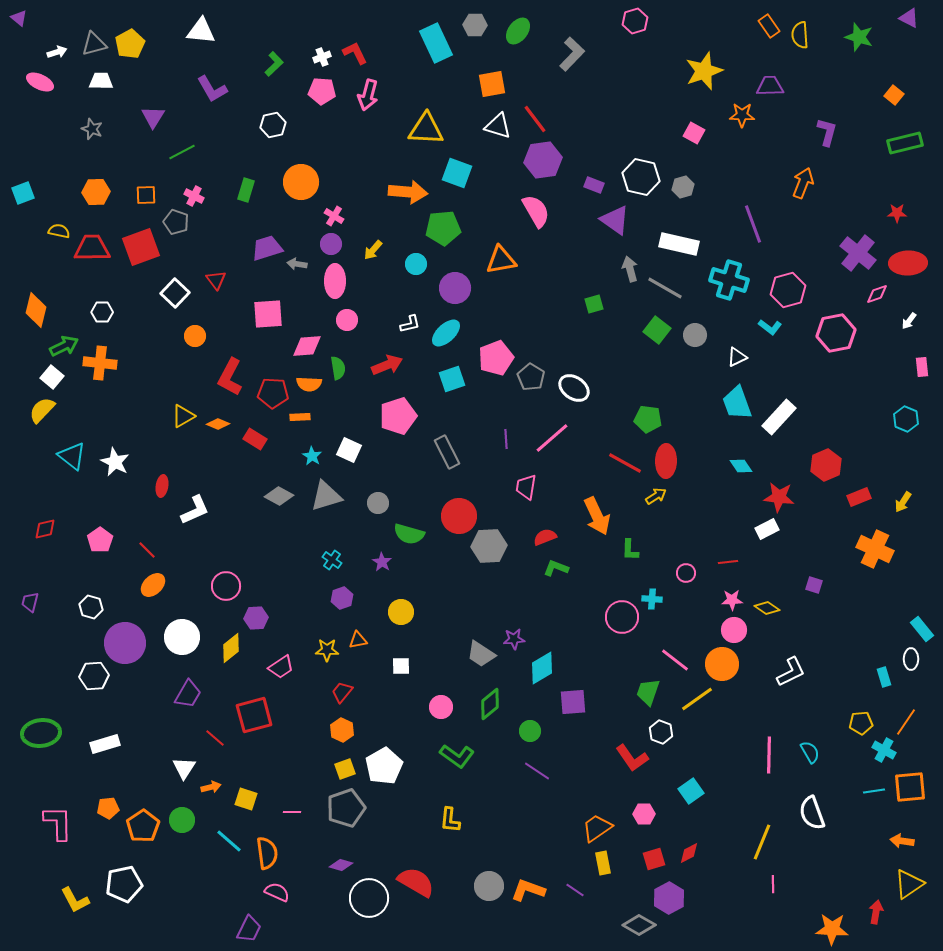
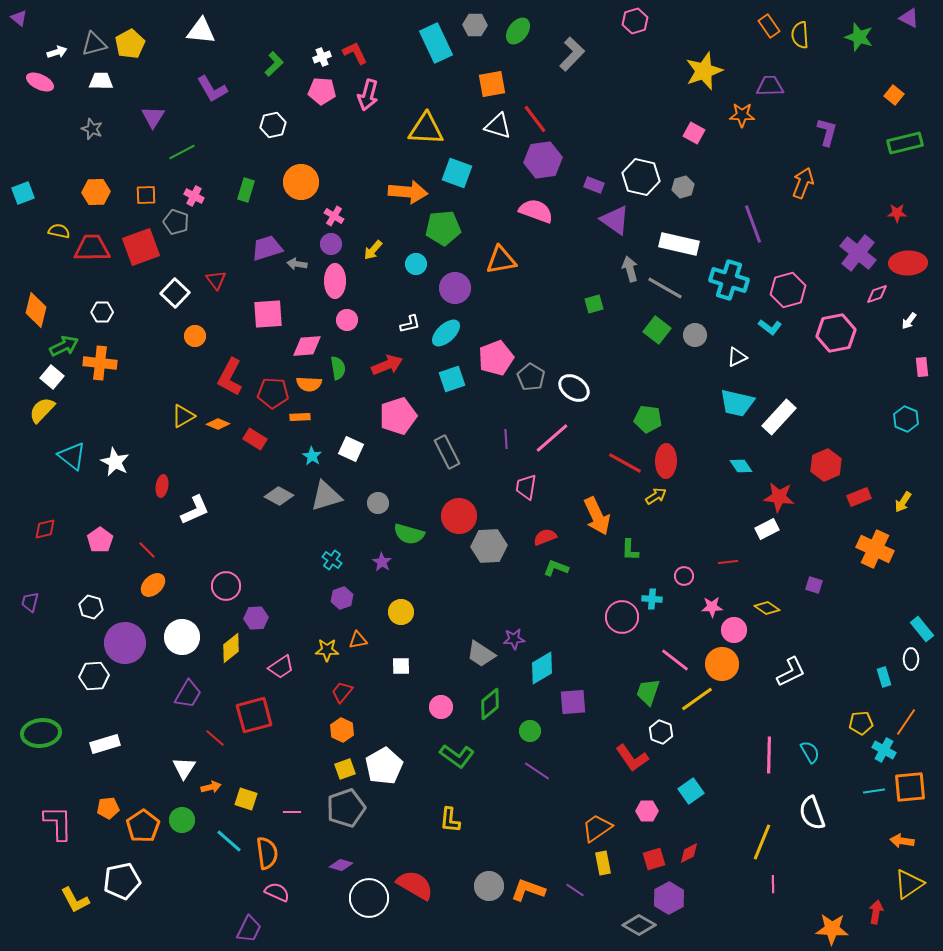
pink semicircle at (536, 211): rotated 40 degrees counterclockwise
cyan trapezoid at (737, 403): rotated 57 degrees counterclockwise
white square at (349, 450): moved 2 px right, 1 px up
pink circle at (686, 573): moved 2 px left, 3 px down
pink star at (732, 600): moved 20 px left, 7 px down
pink hexagon at (644, 814): moved 3 px right, 3 px up
red semicircle at (416, 882): moved 1 px left, 3 px down
white pentagon at (124, 884): moved 2 px left, 3 px up
